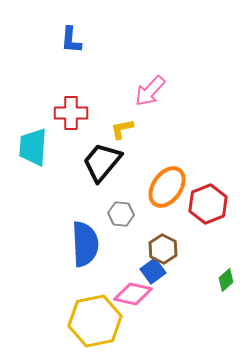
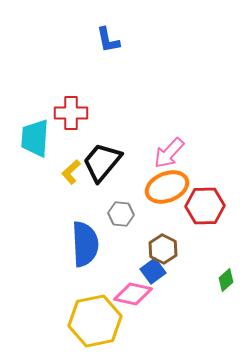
blue L-shape: moved 37 px right; rotated 16 degrees counterclockwise
pink arrow: moved 19 px right, 62 px down
yellow L-shape: moved 51 px left, 43 px down; rotated 30 degrees counterclockwise
cyan trapezoid: moved 2 px right, 9 px up
orange ellipse: rotated 33 degrees clockwise
red hexagon: moved 3 px left, 2 px down; rotated 21 degrees clockwise
